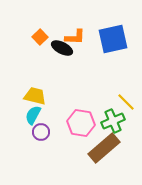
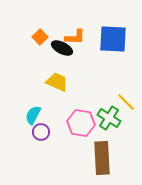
blue square: rotated 16 degrees clockwise
yellow trapezoid: moved 22 px right, 14 px up; rotated 10 degrees clockwise
green cross: moved 4 px left, 3 px up; rotated 35 degrees counterclockwise
brown rectangle: moved 2 px left, 10 px down; rotated 52 degrees counterclockwise
